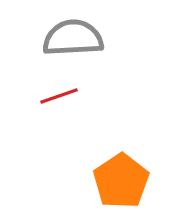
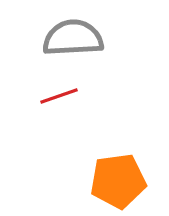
orange pentagon: moved 3 px left; rotated 26 degrees clockwise
